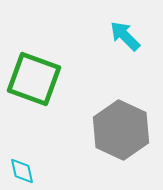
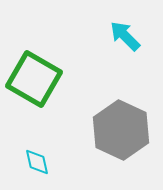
green square: rotated 10 degrees clockwise
cyan diamond: moved 15 px right, 9 px up
